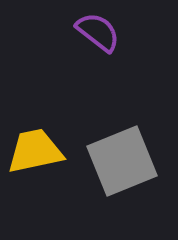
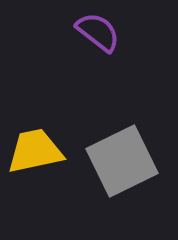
gray square: rotated 4 degrees counterclockwise
